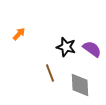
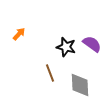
purple semicircle: moved 5 px up
